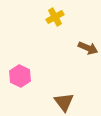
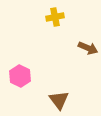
yellow cross: rotated 18 degrees clockwise
brown triangle: moved 5 px left, 2 px up
